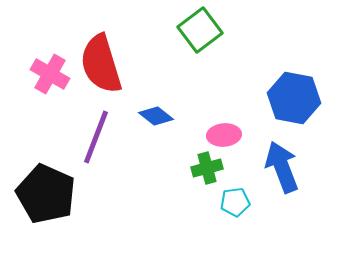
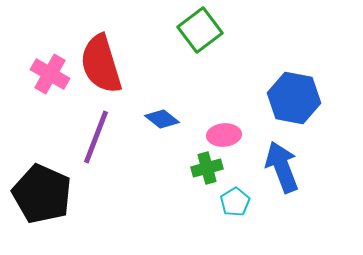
blue diamond: moved 6 px right, 3 px down
black pentagon: moved 4 px left
cyan pentagon: rotated 24 degrees counterclockwise
